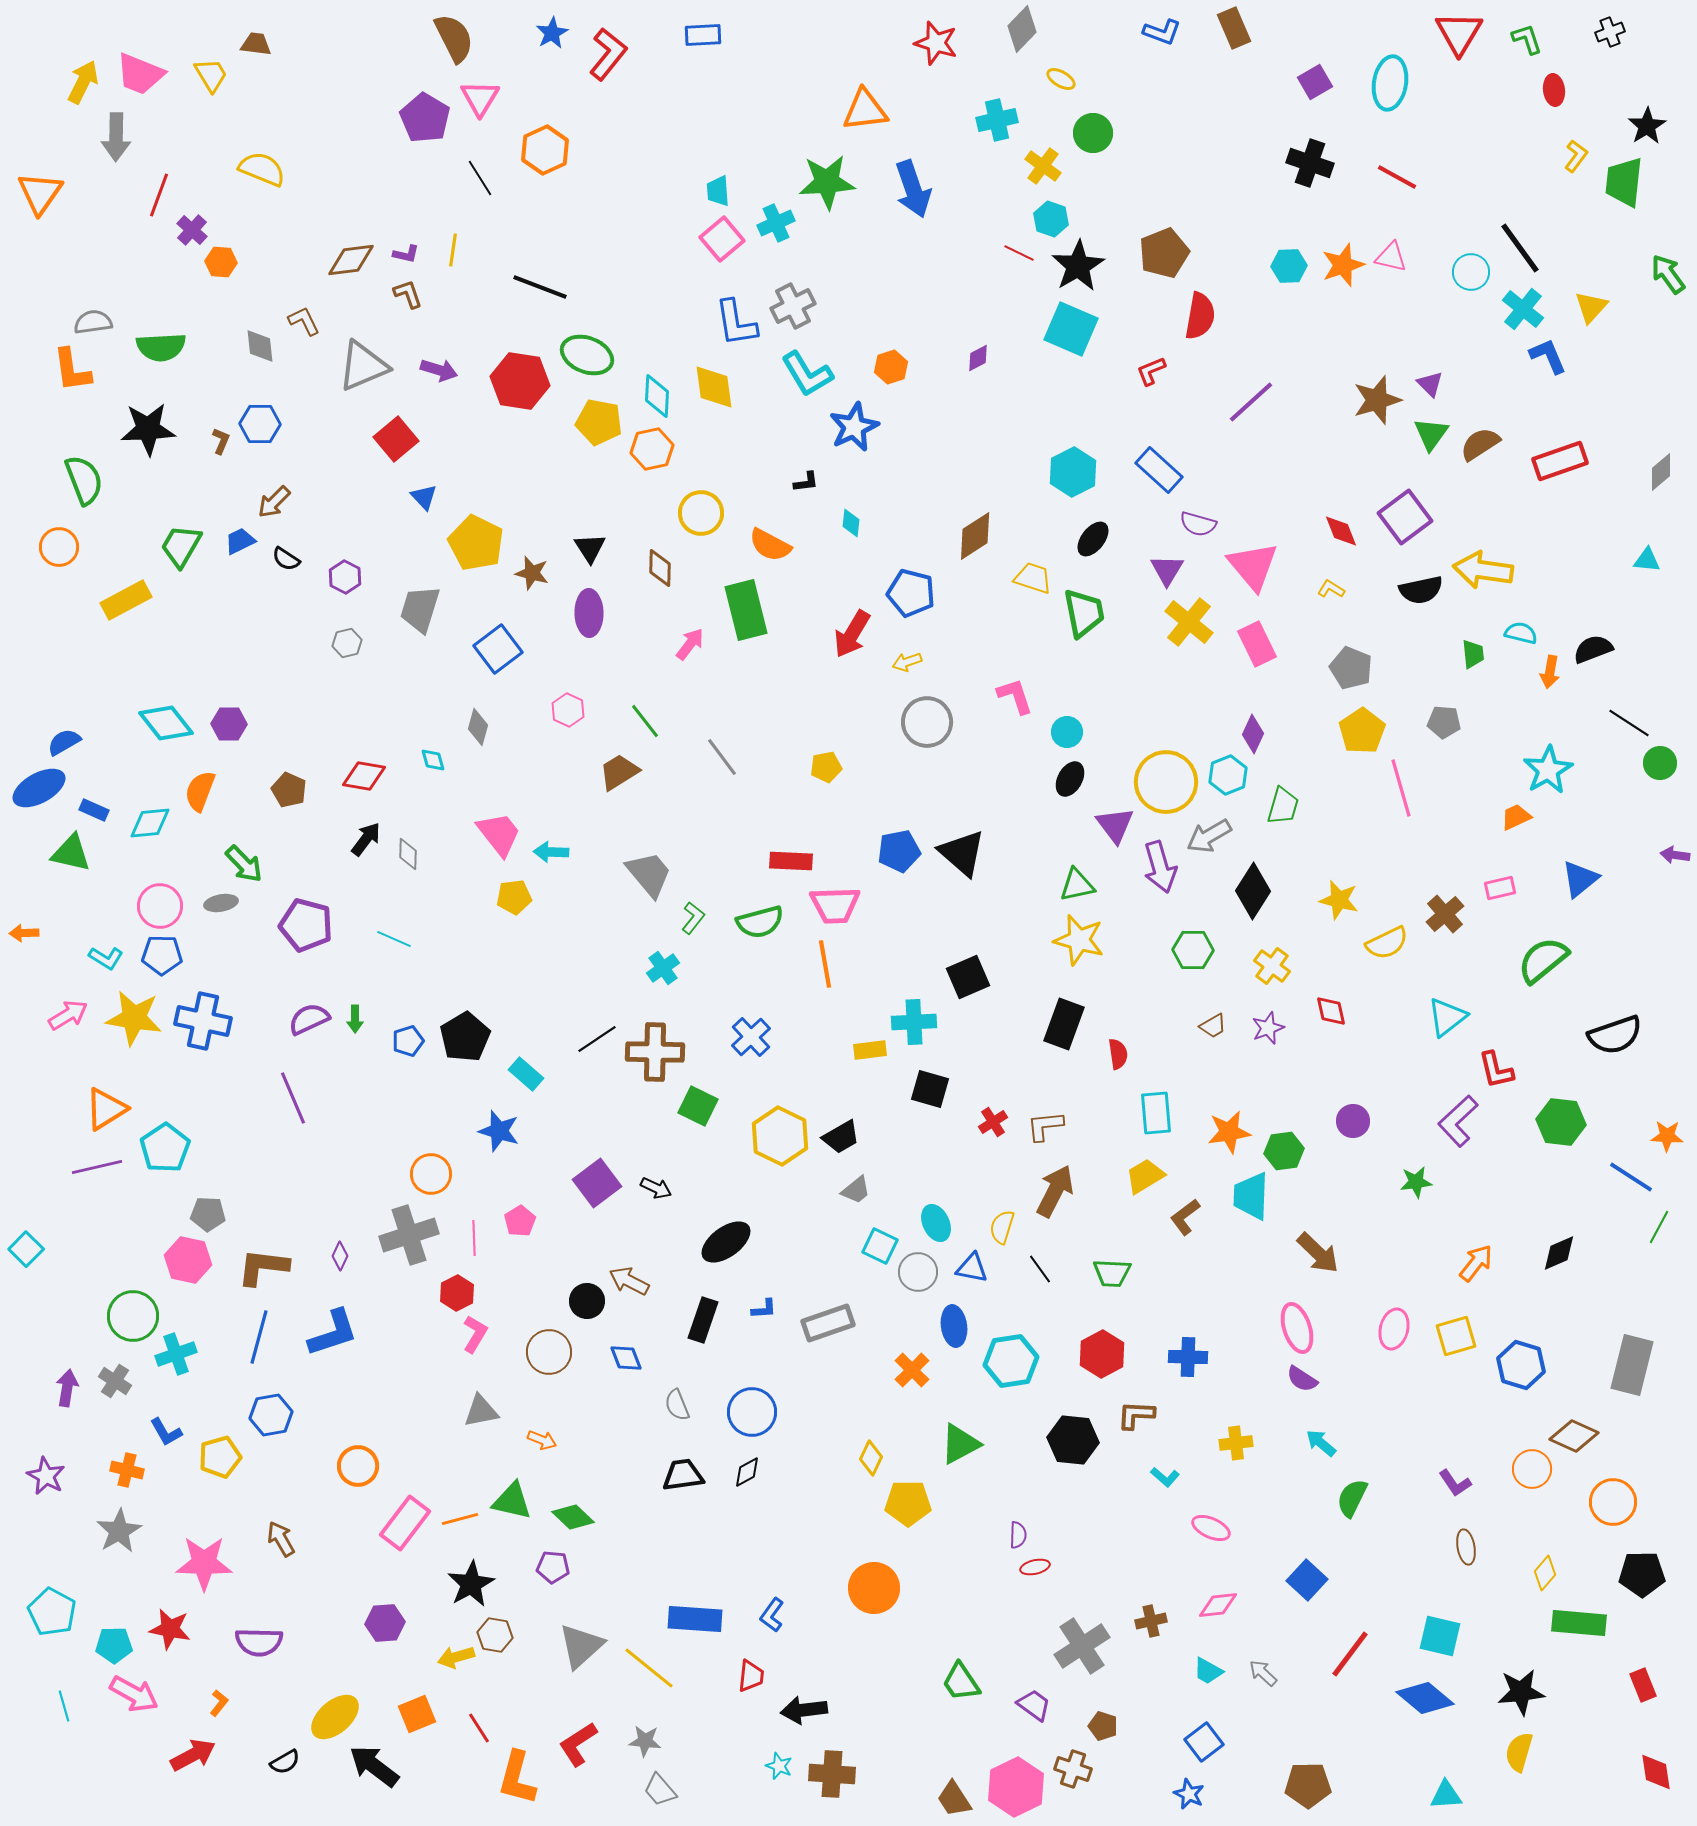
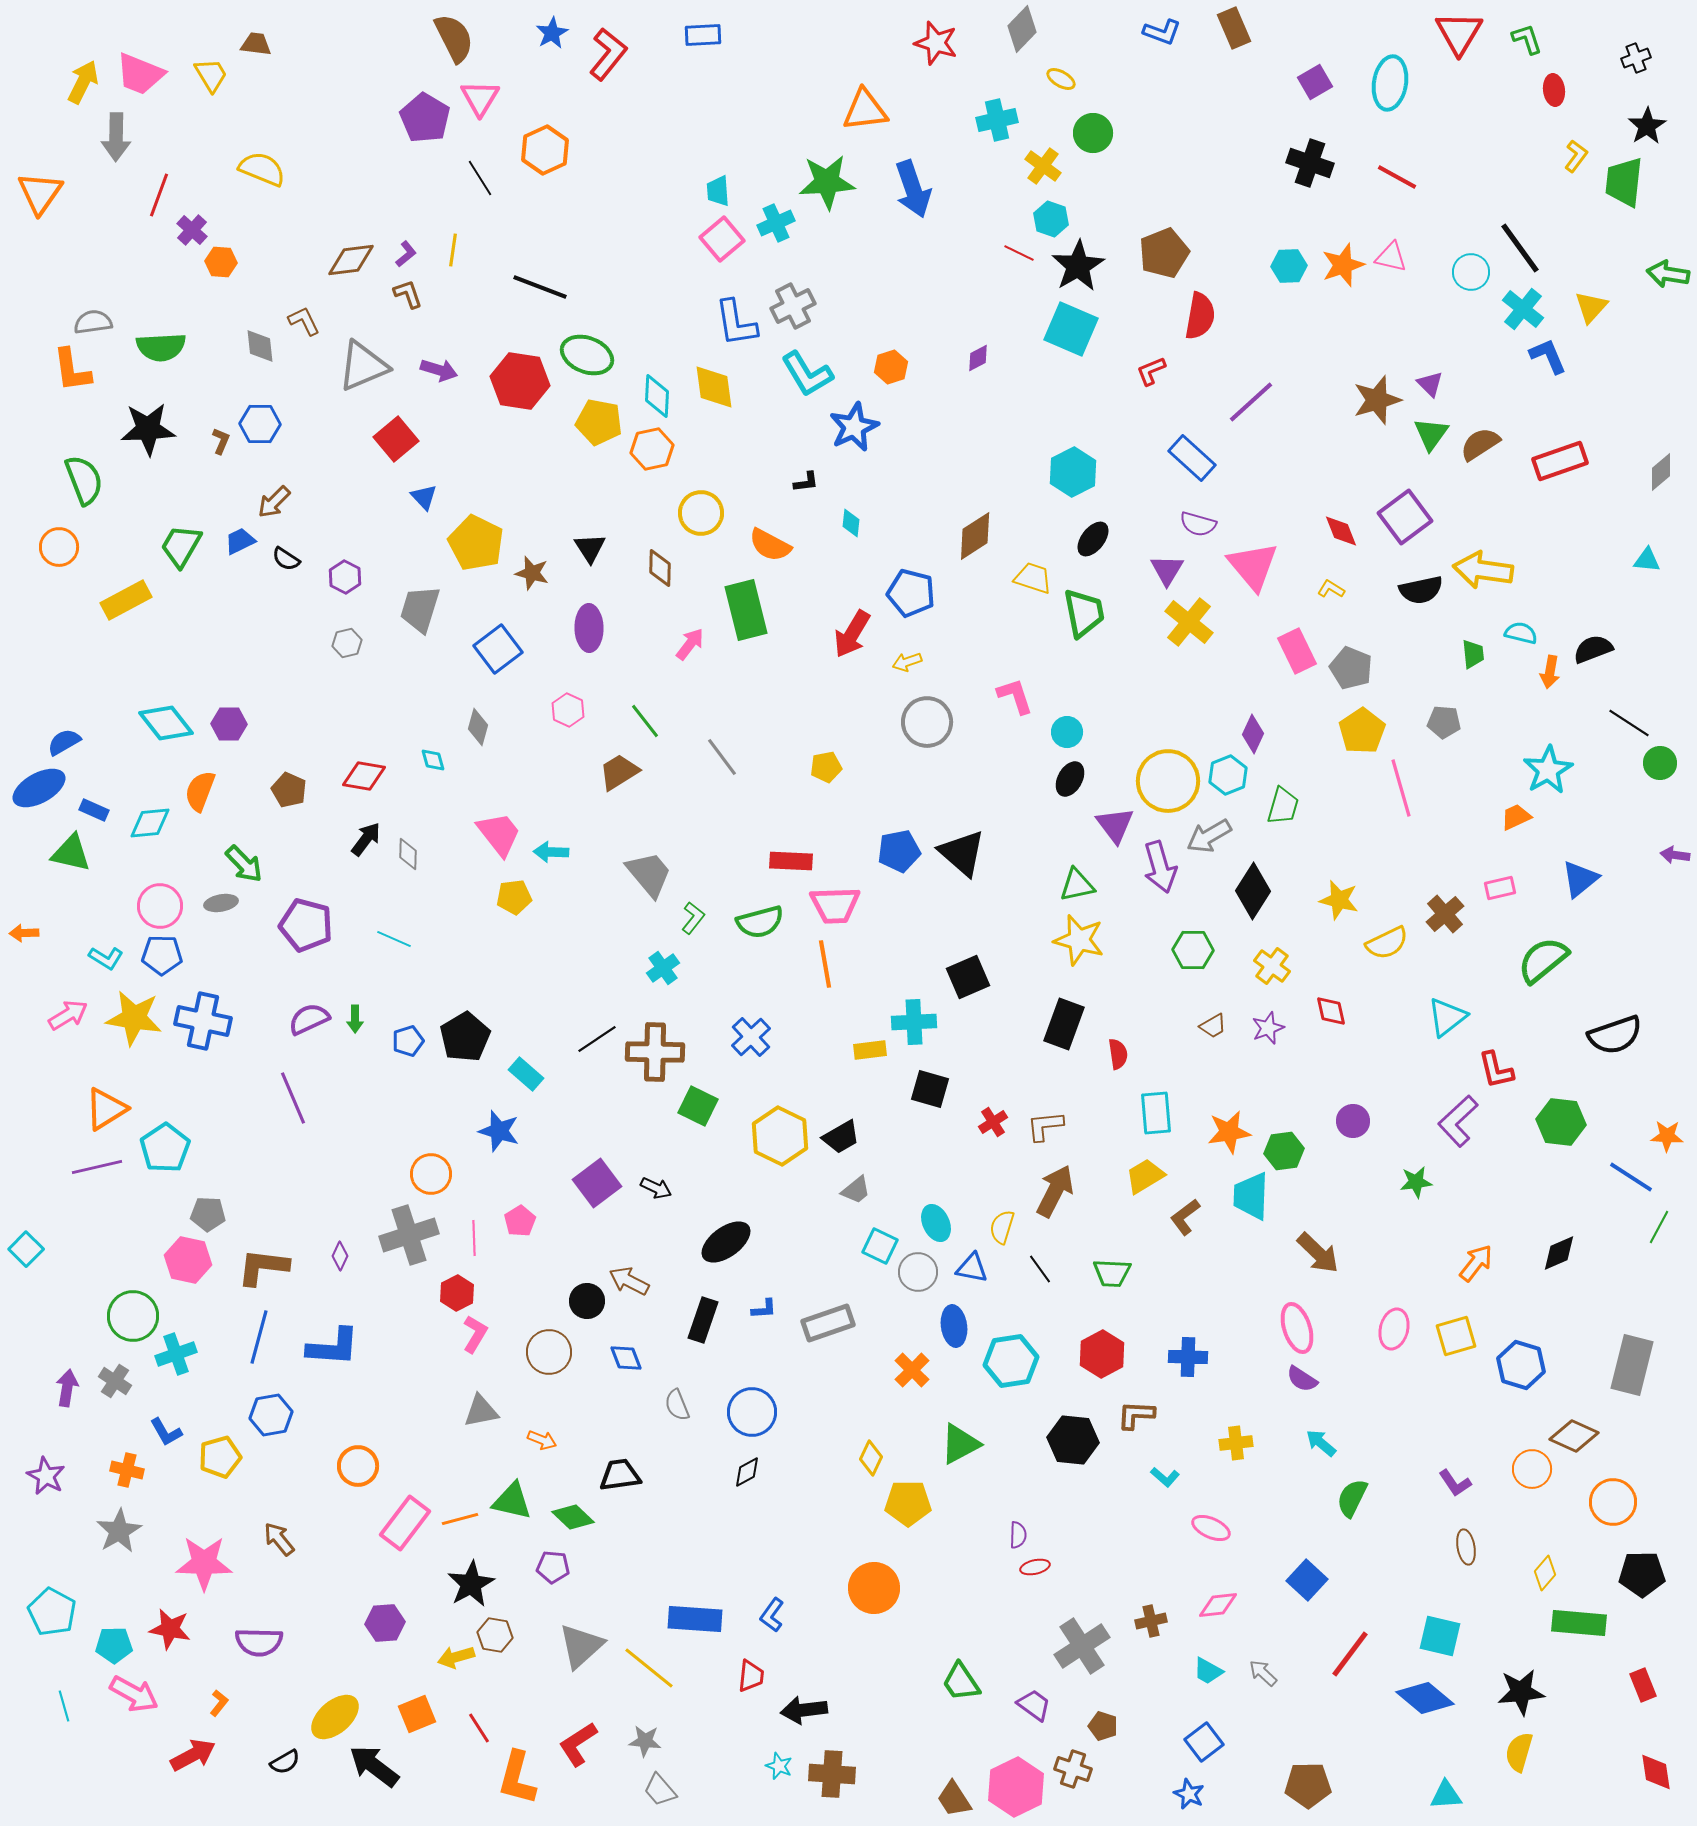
black cross at (1610, 32): moved 26 px right, 26 px down
purple L-shape at (406, 254): rotated 52 degrees counterclockwise
green arrow at (1668, 274): rotated 45 degrees counterclockwise
blue rectangle at (1159, 470): moved 33 px right, 12 px up
purple ellipse at (589, 613): moved 15 px down
pink rectangle at (1257, 644): moved 40 px right, 7 px down
yellow circle at (1166, 782): moved 2 px right, 1 px up
blue L-shape at (333, 1333): moved 14 px down; rotated 22 degrees clockwise
black trapezoid at (683, 1475): moved 63 px left
brown arrow at (281, 1539): moved 2 px left; rotated 9 degrees counterclockwise
